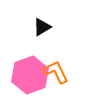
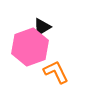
pink hexagon: moved 28 px up
